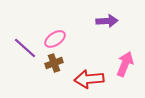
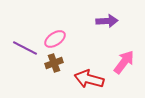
purple line: rotated 15 degrees counterclockwise
pink arrow: moved 1 px left, 2 px up; rotated 15 degrees clockwise
red arrow: rotated 20 degrees clockwise
